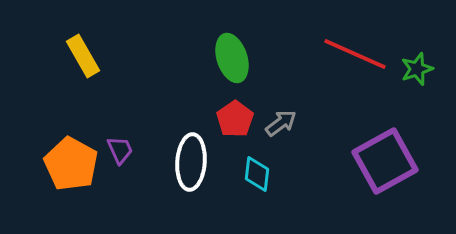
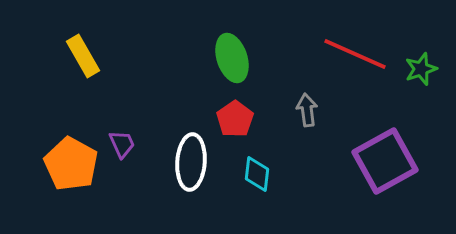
green star: moved 4 px right
gray arrow: moved 26 px right, 13 px up; rotated 60 degrees counterclockwise
purple trapezoid: moved 2 px right, 6 px up
